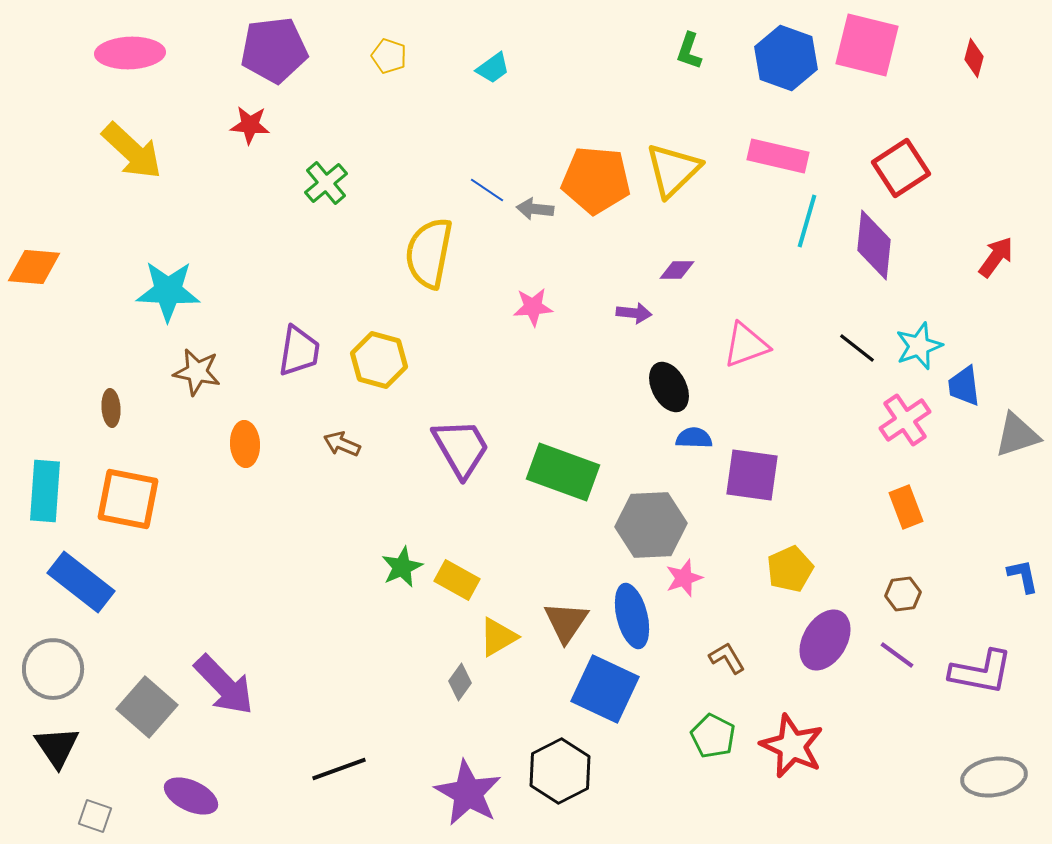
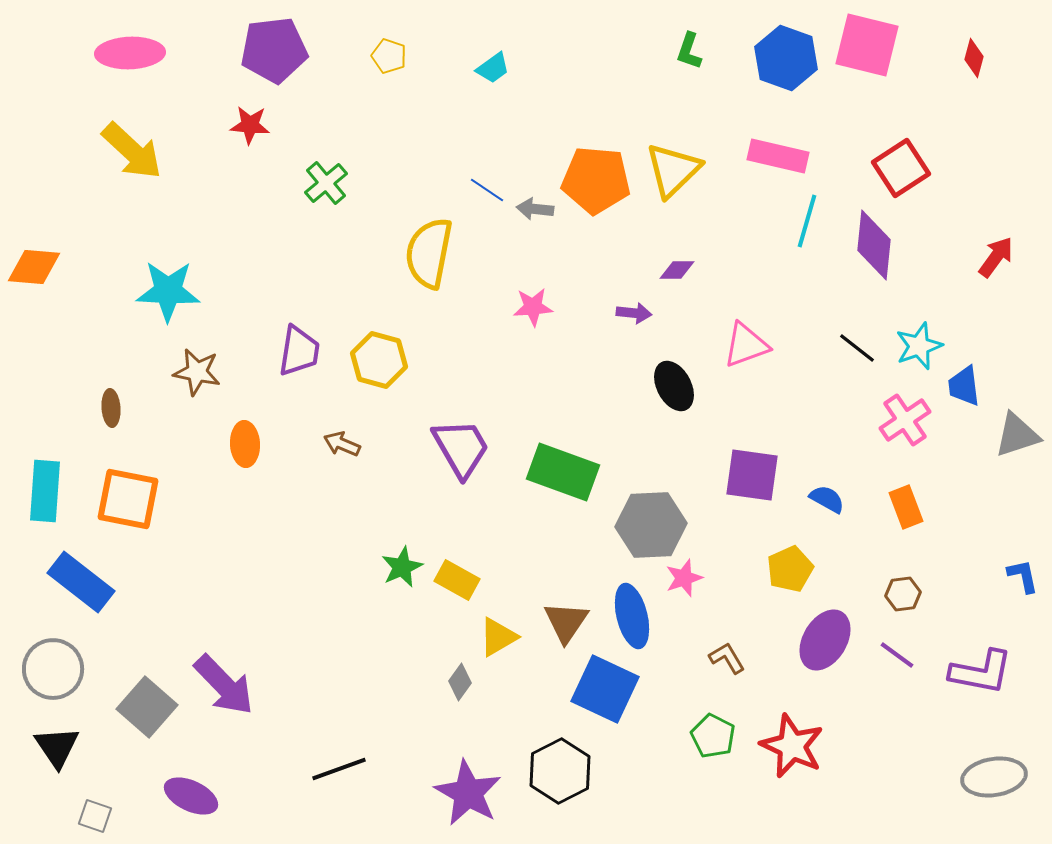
black ellipse at (669, 387): moved 5 px right, 1 px up
blue semicircle at (694, 438): moved 133 px right, 61 px down; rotated 27 degrees clockwise
